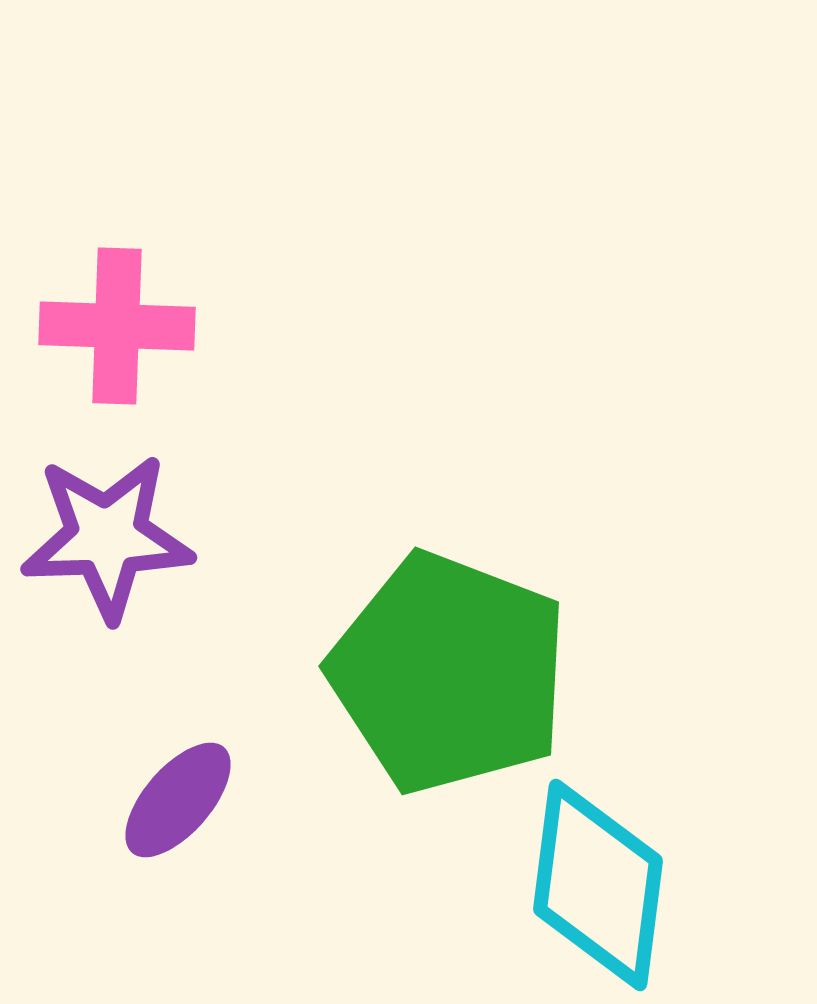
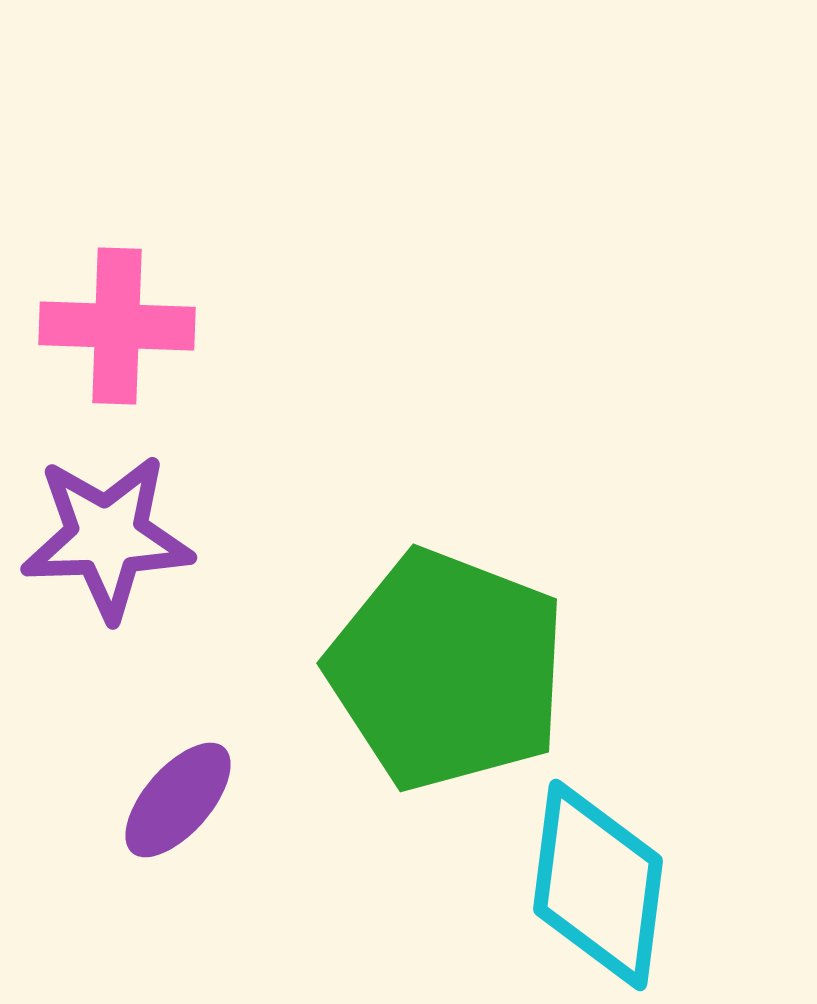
green pentagon: moved 2 px left, 3 px up
